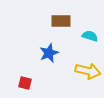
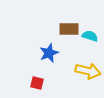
brown rectangle: moved 8 px right, 8 px down
red square: moved 12 px right
